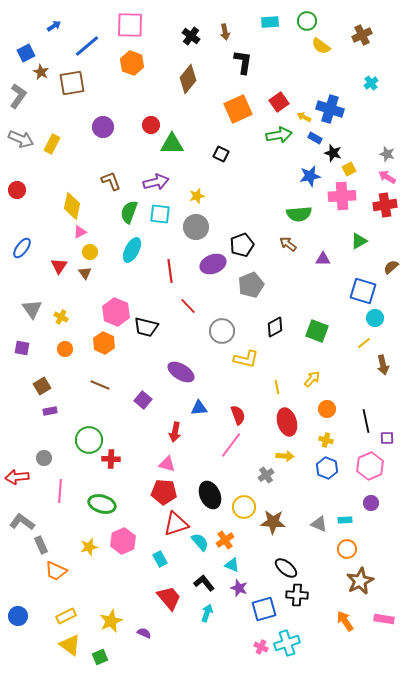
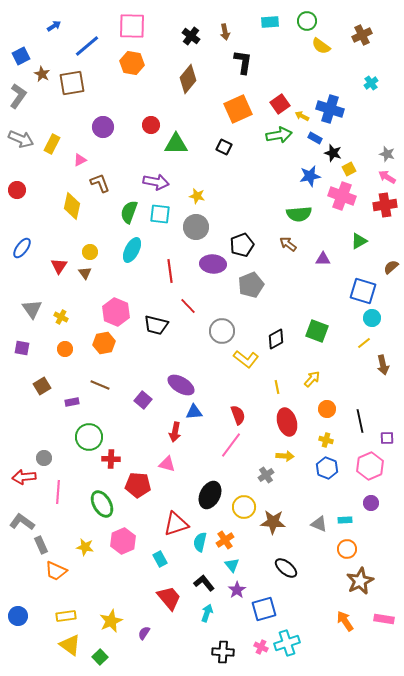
pink square at (130, 25): moved 2 px right, 1 px down
blue square at (26, 53): moved 5 px left, 3 px down
orange hexagon at (132, 63): rotated 10 degrees counterclockwise
brown star at (41, 72): moved 1 px right, 2 px down
red square at (279, 102): moved 1 px right, 2 px down
yellow arrow at (304, 117): moved 2 px left, 1 px up
green triangle at (172, 144): moved 4 px right
black square at (221, 154): moved 3 px right, 7 px up
brown L-shape at (111, 181): moved 11 px left, 2 px down
purple arrow at (156, 182): rotated 25 degrees clockwise
yellow star at (197, 196): rotated 28 degrees clockwise
pink cross at (342, 196): rotated 24 degrees clockwise
pink triangle at (80, 232): moved 72 px up
purple ellipse at (213, 264): rotated 25 degrees clockwise
cyan circle at (375, 318): moved 3 px left
black trapezoid at (146, 327): moved 10 px right, 2 px up
black diamond at (275, 327): moved 1 px right, 12 px down
orange hexagon at (104, 343): rotated 25 degrees clockwise
yellow L-shape at (246, 359): rotated 25 degrees clockwise
purple ellipse at (181, 372): moved 13 px down
blue triangle at (199, 408): moved 5 px left, 4 px down
purple rectangle at (50, 411): moved 22 px right, 9 px up
black line at (366, 421): moved 6 px left
green circle at (89, 440): moved 3 px up
red arrow at (17, 477): moved 7 px right
pink line at (60, 491): moved 2 px left, 1 px down
red pentagon at (164, 492): moved 26 px left, 7 px up
black ellipse at (210, 495): rotated 52 degrees clockwise
green ellipse at (102, 504): rotated 44 degrees clockwise
cyan semicircle at (200, 542): rotated 126 degrees counterclockwise
yellow star at (89, 547): moved 4 px left; rotated 24 degrees clockwise
cyan triangle at (232, 565): rotated 28 degrees clockwise
purple star at (239, 588): moved 2 px left, 2 px down; rotated 18 degrees clockwise
black cross at (297, 595): moved 74 px left, 57 px down
yellow rectangle at (66, 616): rotated 18 degrees clockwise
purple semicircle at (144, 633): rotated 80 degrees counterclockwise
green square at (100, 657): rotated 21 degrees counterclockwise
